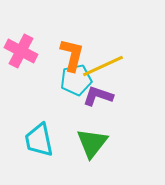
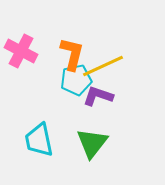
orange L-shape: moved 1 px up
